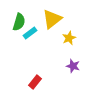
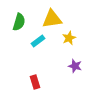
yellow triangle: rotated 30 degrees clockwise
cyan rectangle: moved 8 px right, 8 px down
purple star: moved 2 px right
red rectangle: rotated 56 degrees counterclockwise
